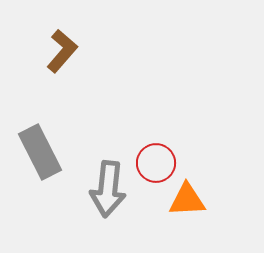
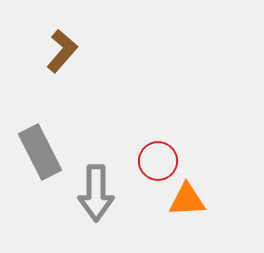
red circle: moved 2 px right, 2 px up
gray arrow: moved 12 px left, 4 px down; rotated 6 degrees counterclockwise
